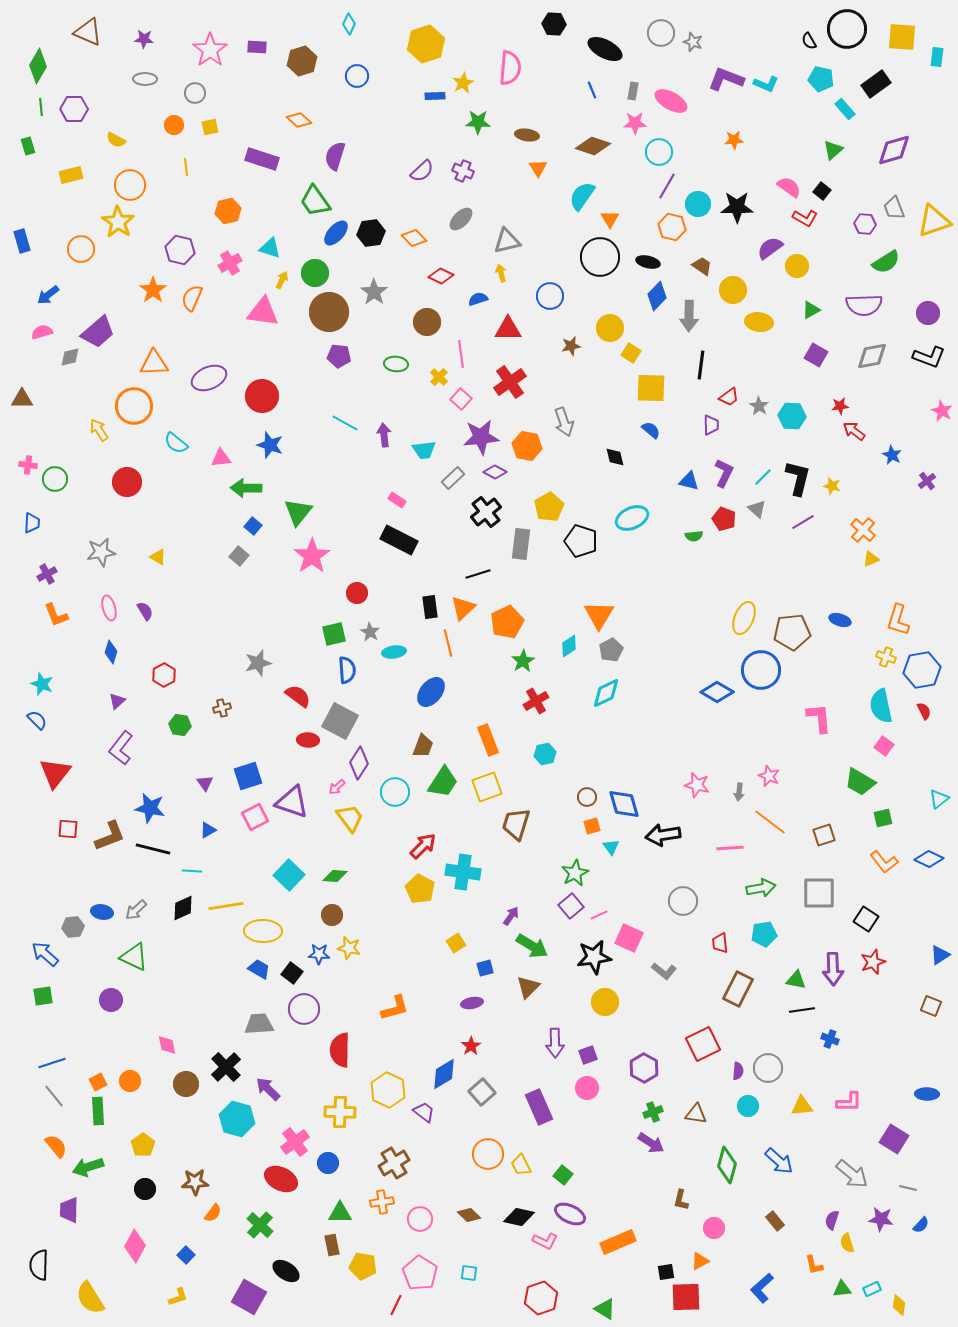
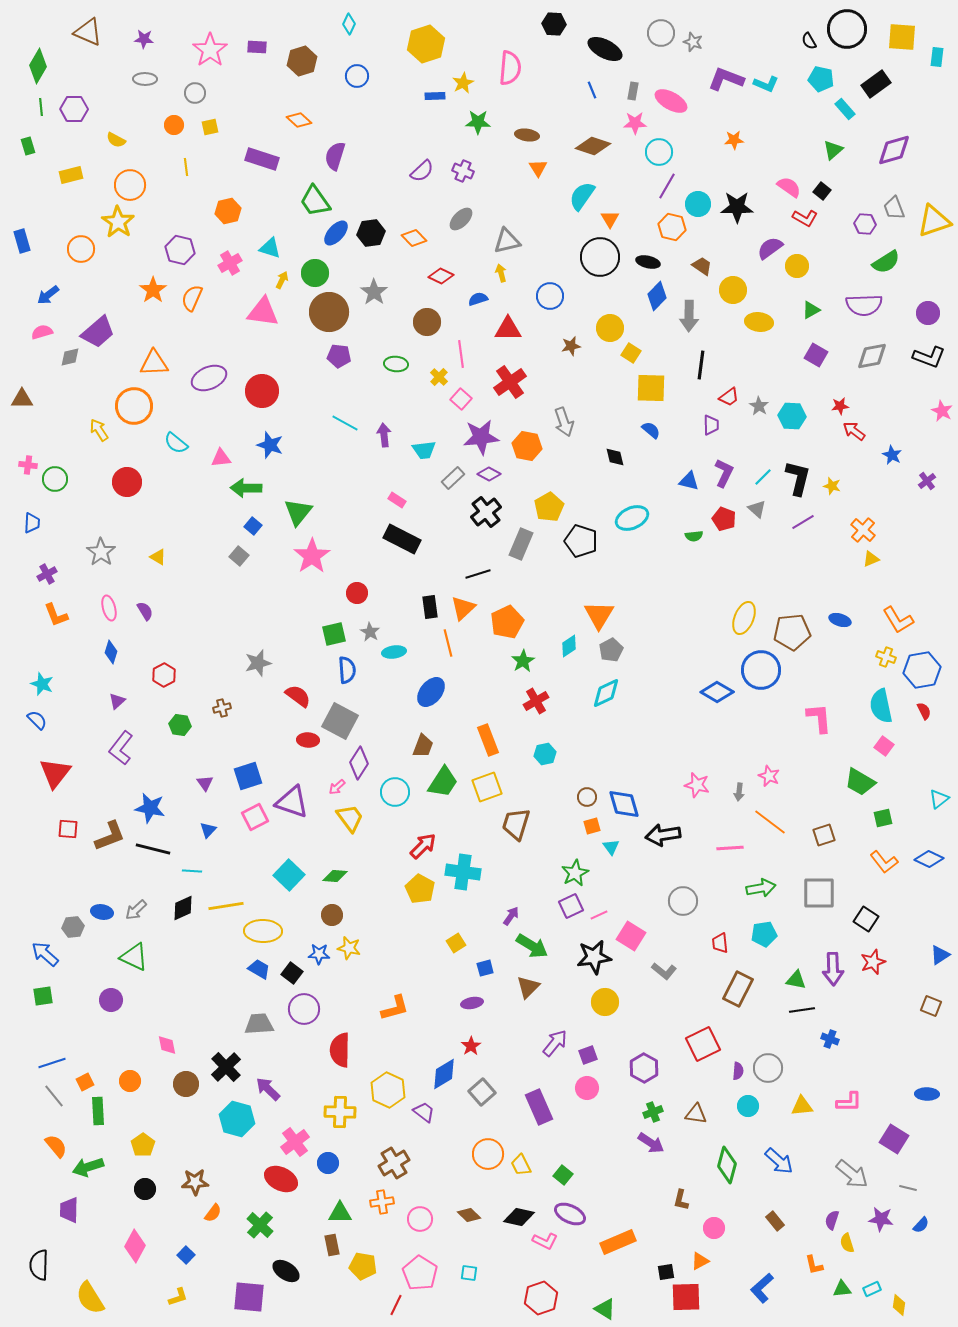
red circle at (262, 396): moved 5 px up
purple diamond at (495, 472): moved 6 px left, 2 px down
black rectangle at (399, 540): moved 3 px right, 1 px up
gray rectangle at (521, 544): rotated 16 degrees clockwise
gray star at (101, 552): rotated 28 degrees counterclockwise
orange L-shape at (898, 620): rotated 48 degrees counterclockwise
blue triangle at (208, 830): rotated 18 degrees counterclockwise
purple square at (571, 906): rotated 15 degrees clockwise
pink square at (629, 938): moved 2 px right, 2 px up; rotated 8 degrees clockwise
purple arrow at (555, 1043): rotated 140 degrees counterclockwise
orange square at (98, 1082): moved 13 px left
purple square at (249, 1297): rotated 24 degrees counterclockwise
